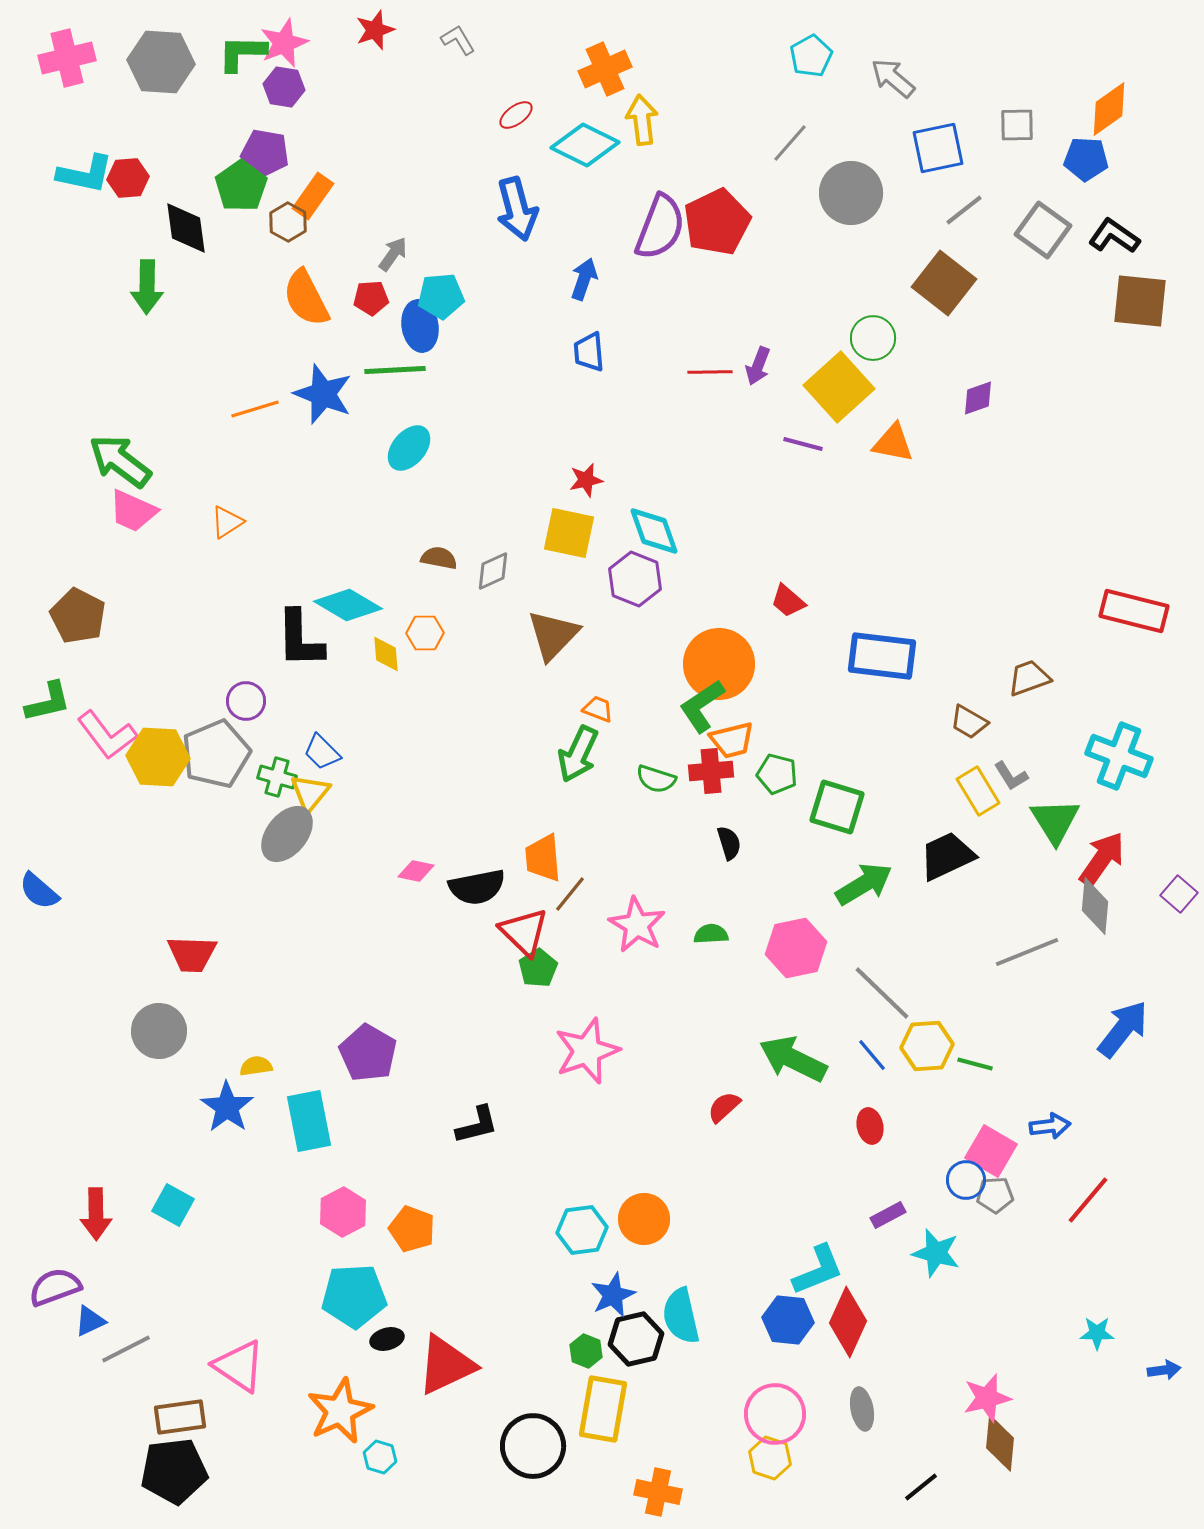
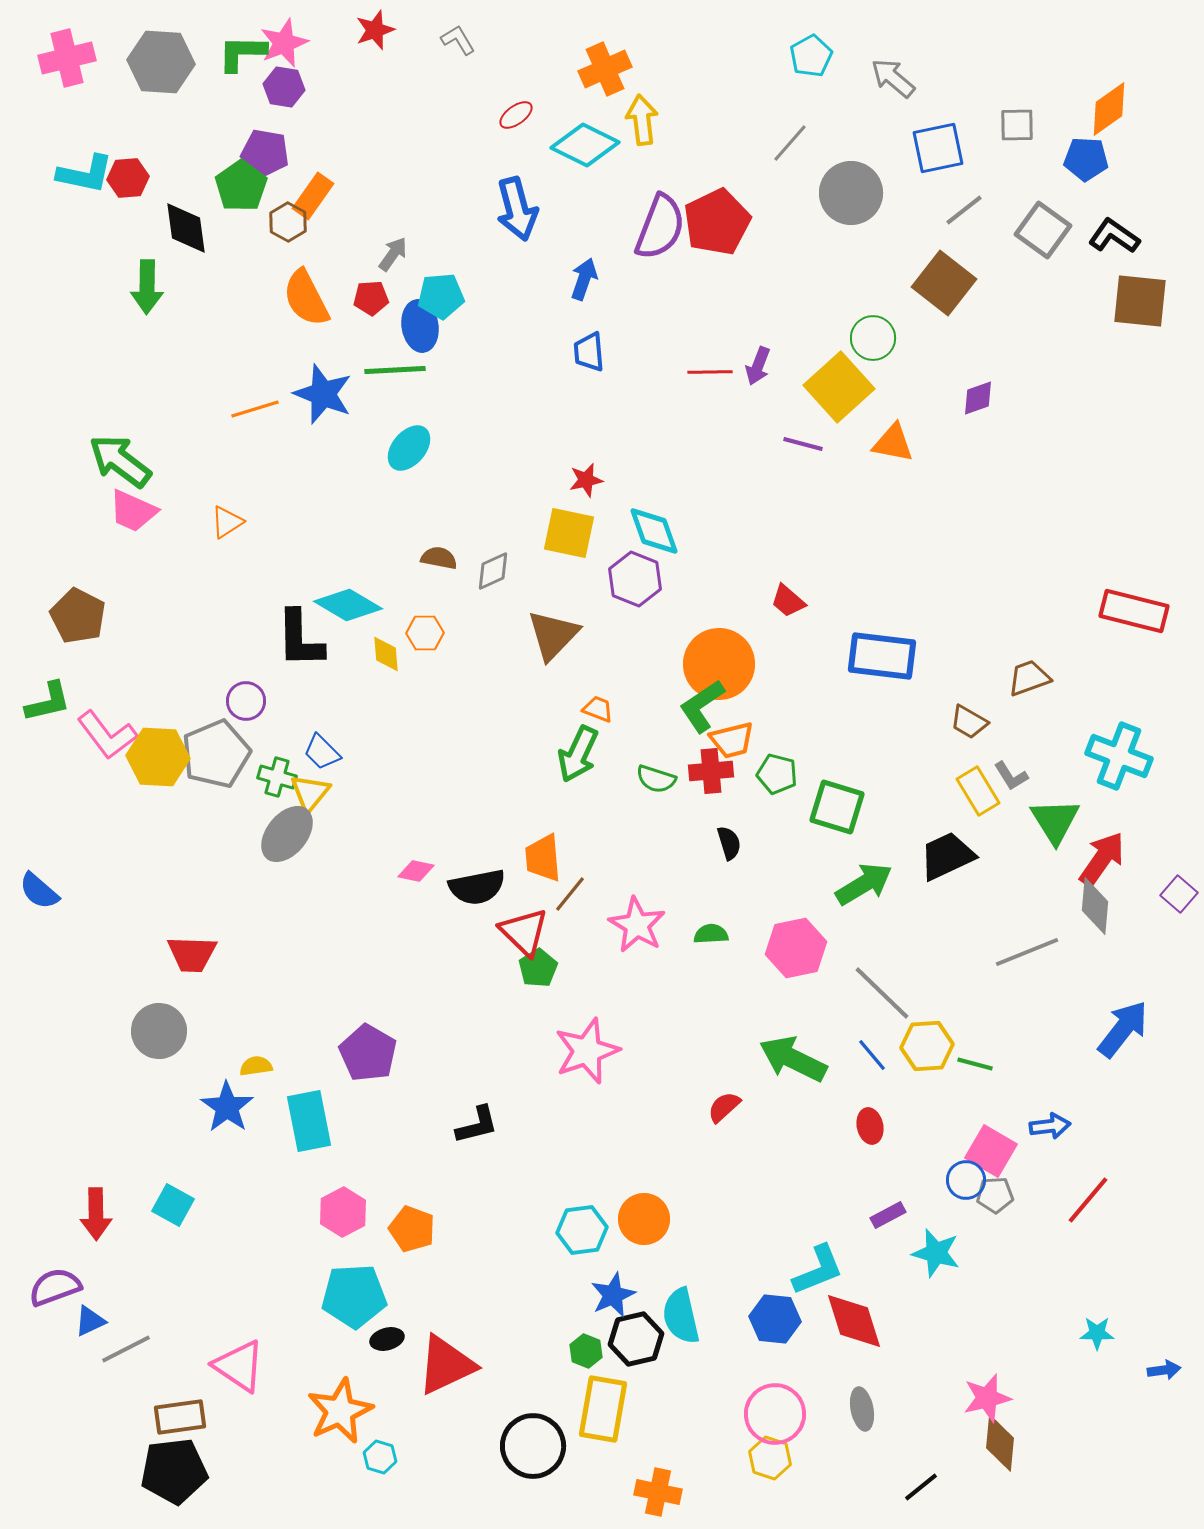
blue hexagon at (788, 1320): moved 13 px left, 1 px up
red diamond at (848, 1322): moved 6 px right, 1 px up; rotated 42 degrees counterclockwise
